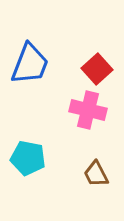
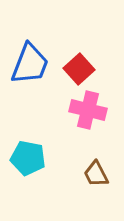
red square: moved 18 px left
